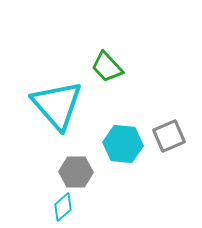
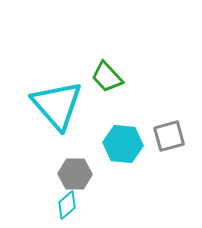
green trapezoid: moved 10 px down
gray square: rotated 8 degrees clockwise
gray hexagon: moved 1 px left, 2 px down
cyan diamond: moved 4 px right, 2 px up
